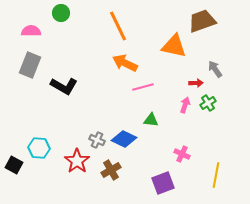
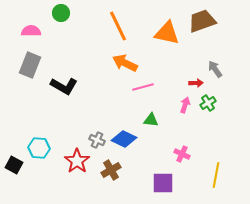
orange triangle: moved 7 px left, 13 px up
purple square: rotated 20 degrees clockwise
